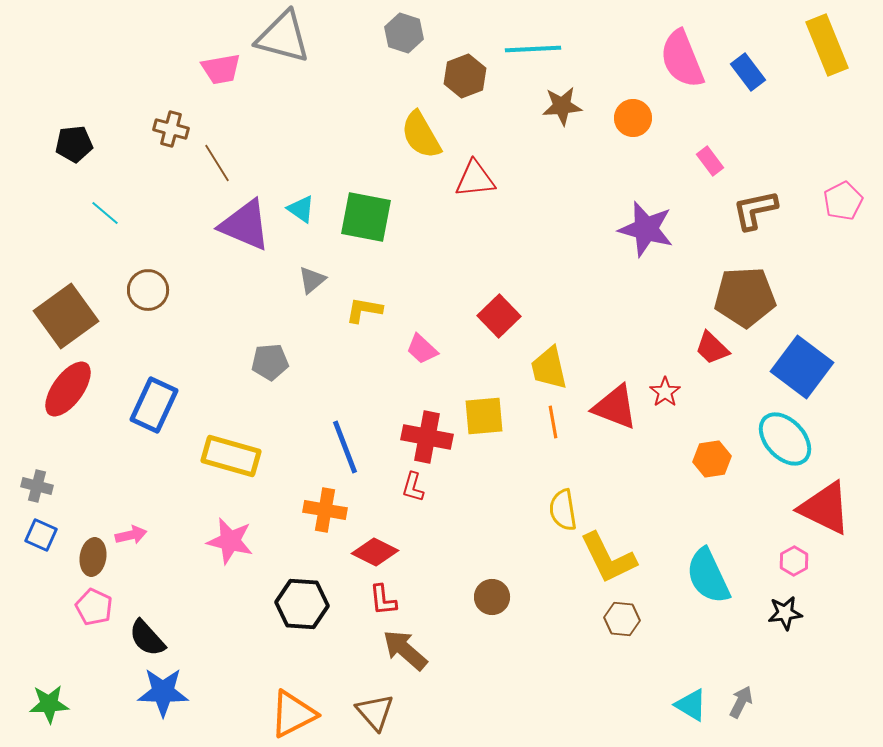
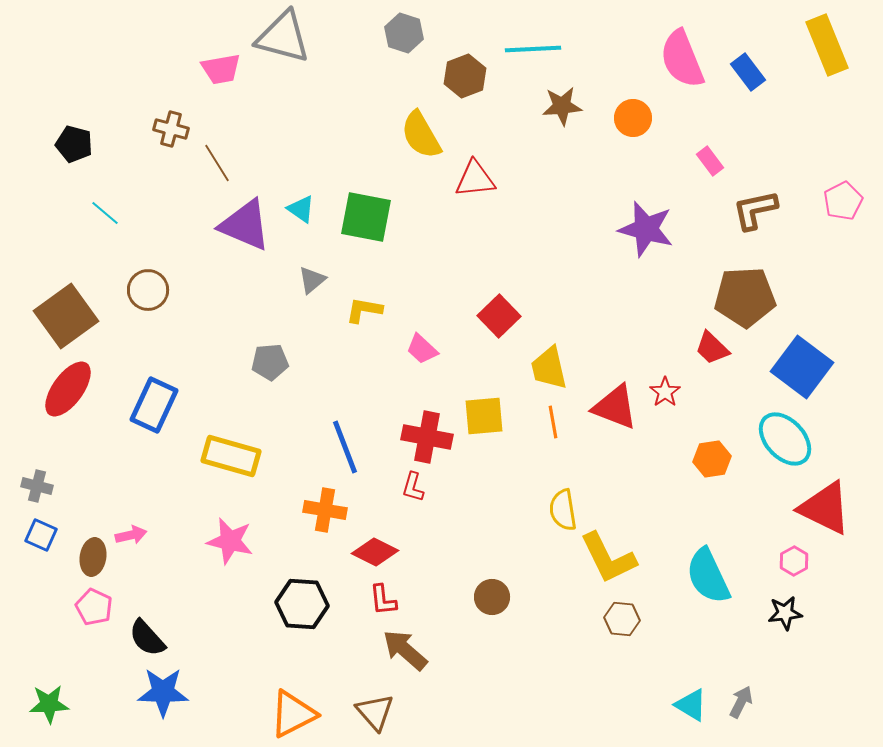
black pentagon at (74, 144): rotated 21 degrees clockwise
